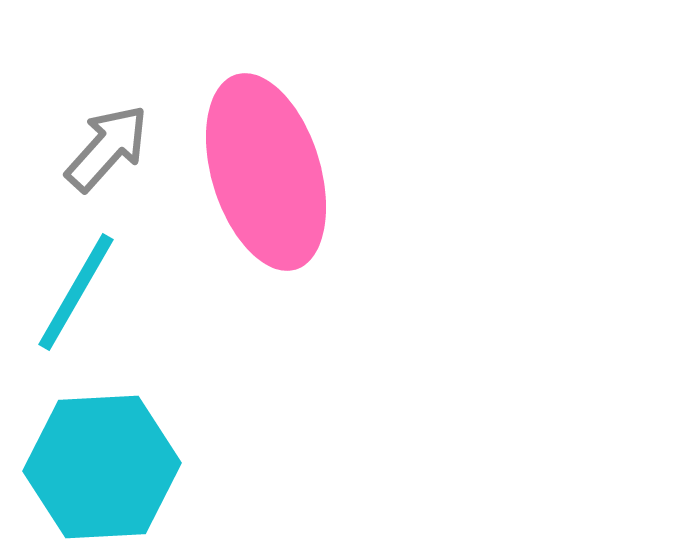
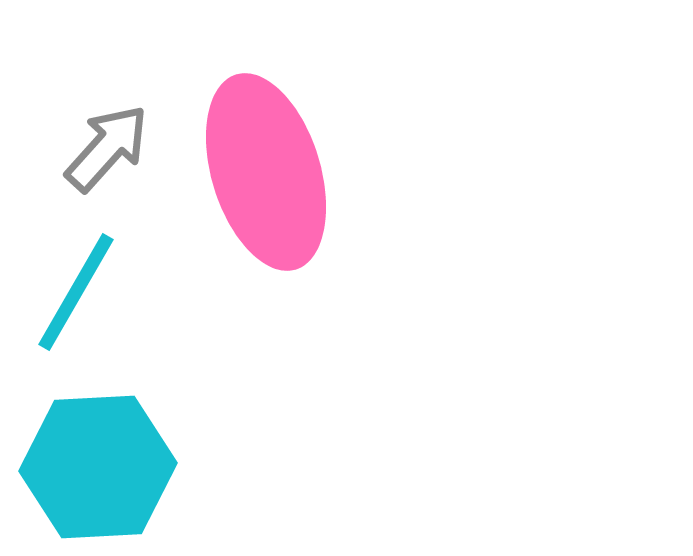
cyan hexagon: moved 4 px left
